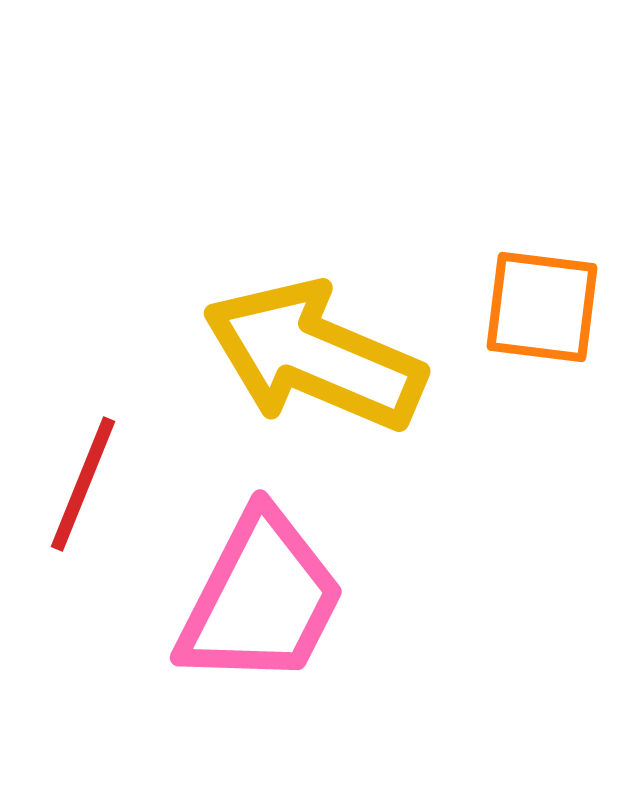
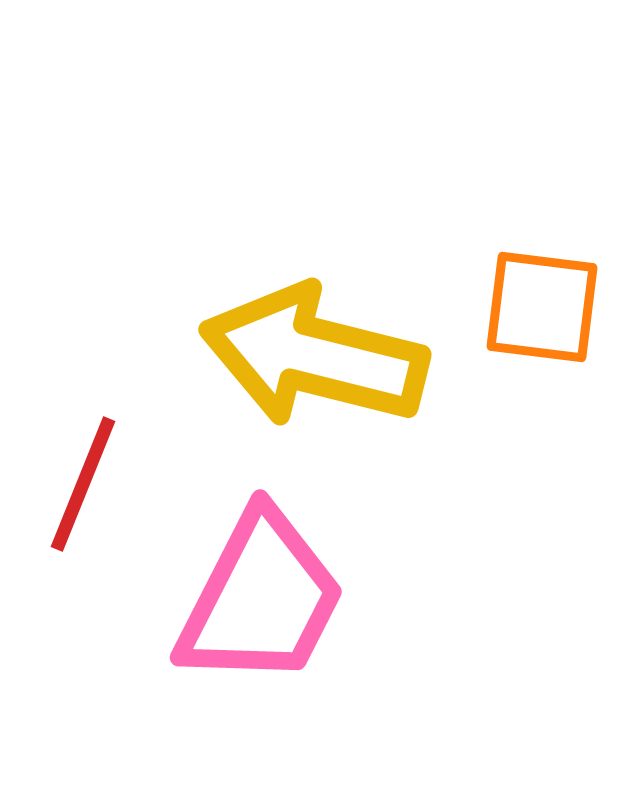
yellow arrow: rotated 9 degrees counterclockwise
